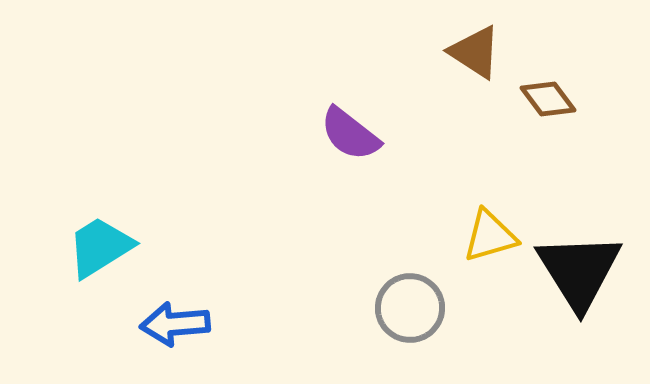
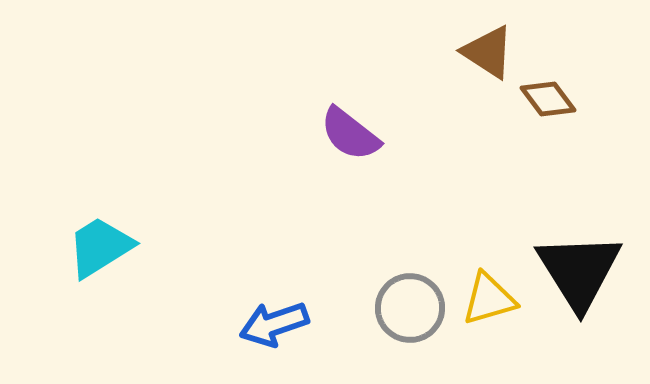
brown triangle: moved 13 px right
yellow triangle: moved 1 px left, 63 px down
blue arrow: moved 99 px right; rotated 14 degrees counterclockwise
